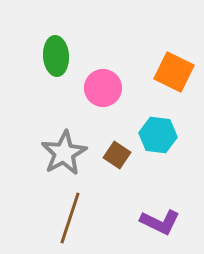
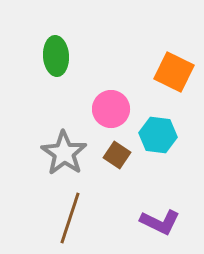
pink circle: moved 8 px right, 21 px down
gray star: rotated 9 degrees counterclockwise
